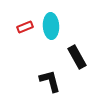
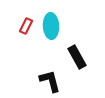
red rectangle: moved 1 px right, 1 px up; rotated 42 degrees counterclockwise
